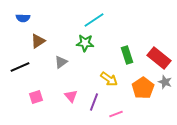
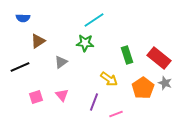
gray star: moved 1 px down
pink triangle: moved 9 px left, 1 px up
